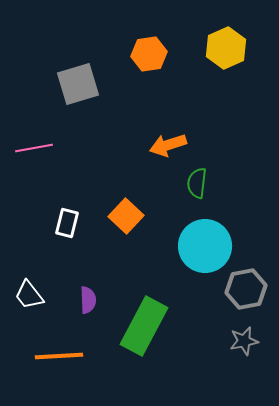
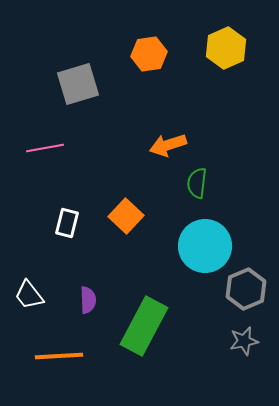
pink line: moved 11 px right
gray hexagon: rotated 12 degrees counterclockwise
